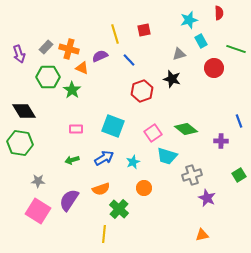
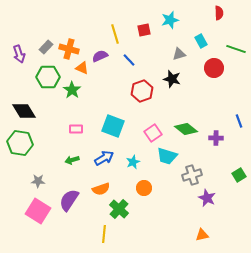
cyan star at (189, 20): moved 19 px left
purple cross at (221, 141): moved 5 px left, 3 px up
